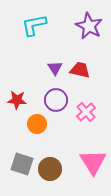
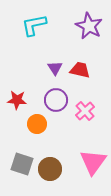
pink cross: moved 1 px left, 1 px up
pink triangle: rotated 8 degrees clockwise
